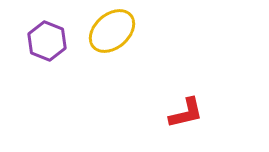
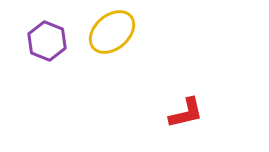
yellow ellipse: moved 1 px down
